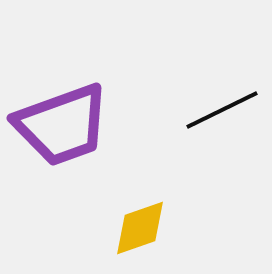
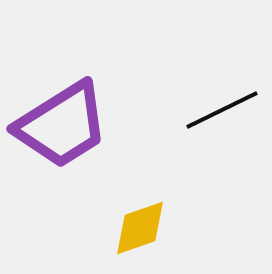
purple trapezoid: rotated 12 degrees counterclockwise
